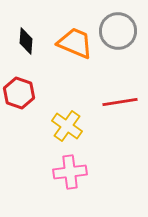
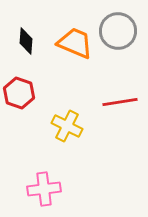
yellow cross: rotated 8 degrees counterclockwise
pink cross: moved 26 px left, 17 px down
